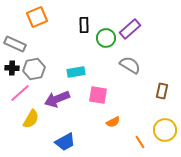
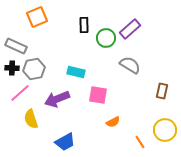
gray rectangle: moved 1 px right, 2 px down
cyan rectangle: rotated 24 degrees clockwise
yellow semicircle: rotated 132 degrees clockwise
